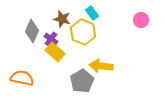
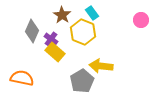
brown star: moved 4 px up; rotated 18 degrees clockwise
